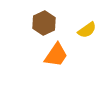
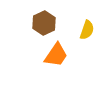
yellow semicircle: rotated 36 degrees counterclockwise
